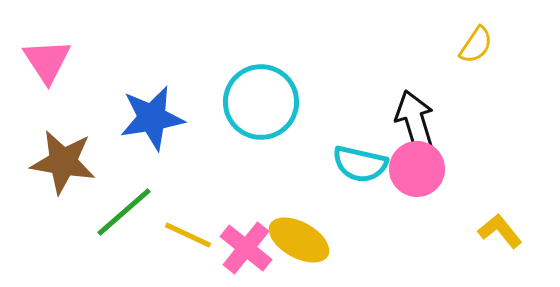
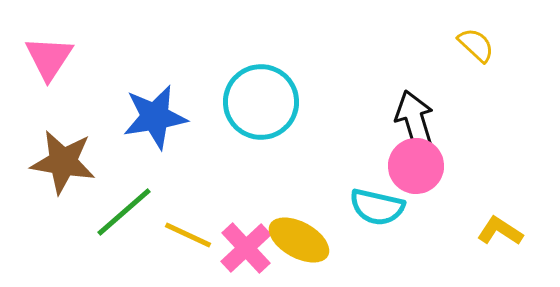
yellow semicircle: rotated 81 degrees counterclockwise
pink triangle: moved 2 px right, 3 px up; rotated 6 degrees clockwise
blue star: moved 3 px right, 1 px up
cyan semicircle: moved 17 px right, 43 px down
pink circle: moved 1 px left, 3 px up
yellow L-shape: rotated 18 degrees counterclockwise
pink cross: rotated 8 degrees clockwise
